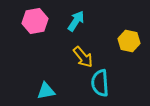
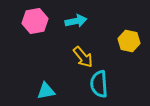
cyan arrow: rotated 45 degrees clockwise
cyan semicircle: moved 1 px left, 1 px down
